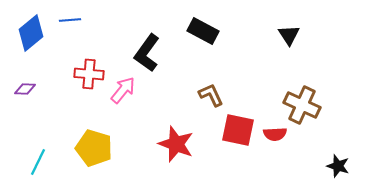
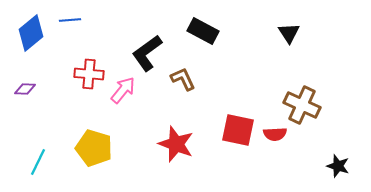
black triangle: moved 2 px up
black L-shape: rotated 18 degrees clockwise
brown L-shape: moved 28 px left, 16 px up
